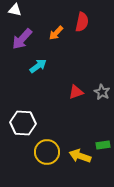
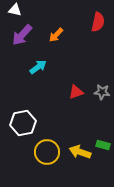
red semicircle: moved 16 px right
orange arrow: moved 2 px down
purple arrow: moved 4 px up
cyan arrow: moved 1 px down
gray star: rotated 21 degrees counterclockwise
white hexagon: rotated 15 degrees counterclockwise
green rectangle: rotated 24 degrees clockwise
yellow arrow: moved 4 px up
